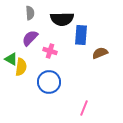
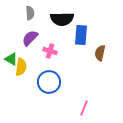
brown semicircle: rotated 56 degrees counterclockwise
